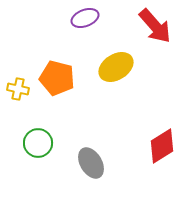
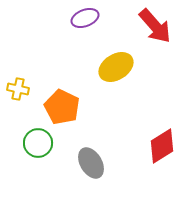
orange pentagon: moved 5 px right, 29 px down; rotated 12 degrees clockwise
